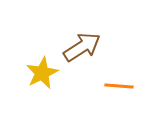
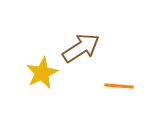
brown arrow: moved 1 px left, 1 px down
